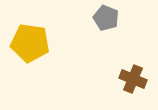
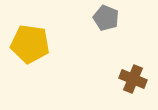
yellow pentagon: moved 1 px down
